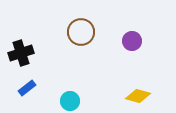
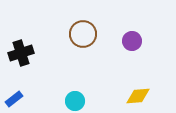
brown circle: moved 2 px right, 2 px down
blue rectangle: moved 13 px left, 11 px down
yellow diamond: rotated 20 degrees counterclockwise
cyan circle: moved 5 px right
